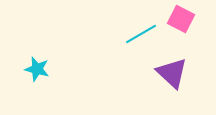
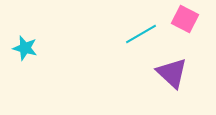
pink square: moved 4 px right
cyan star: moved 12 px left, 21 px up
